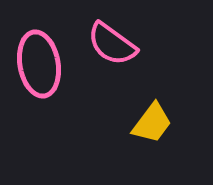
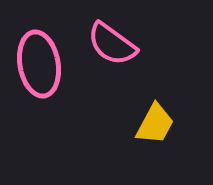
yellow trapezoid: moved 3 px right, 1 px down; rotated 9 degrees counterclockwise
